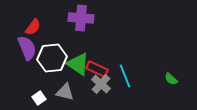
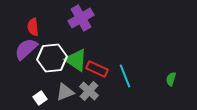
purple cross: rotated 35 degrees counterclockwise
red semicircle: rotated 138 degrees clockwise
purple semicircle: moved 1 px left, 1 px down; rotated 110 degrees counterclockwise
green triangle: moved 2 px left, 4 px up
green semicircle: rotated 64 degrees clockwise
gray cross: moved 12 px left, 7 px down
gray triangle: rotated 36 degrees counterclockwise
white square: moved 1 px right
